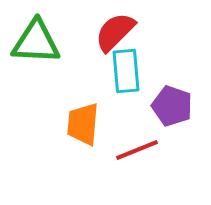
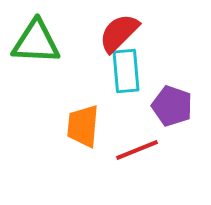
red semicircle: moved 4 px right, 1 px down
orange trapezoid: moved 2 px down
